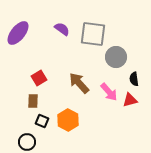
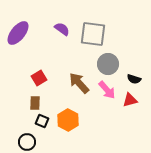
gray circle: moved 8 px left, 7 px down
black semicircle: rotated 64 degrees counterclockwise
pink arrow: moved 2 px left, 2 px up
brown rectangle: moved 2 px right, 2 px down
